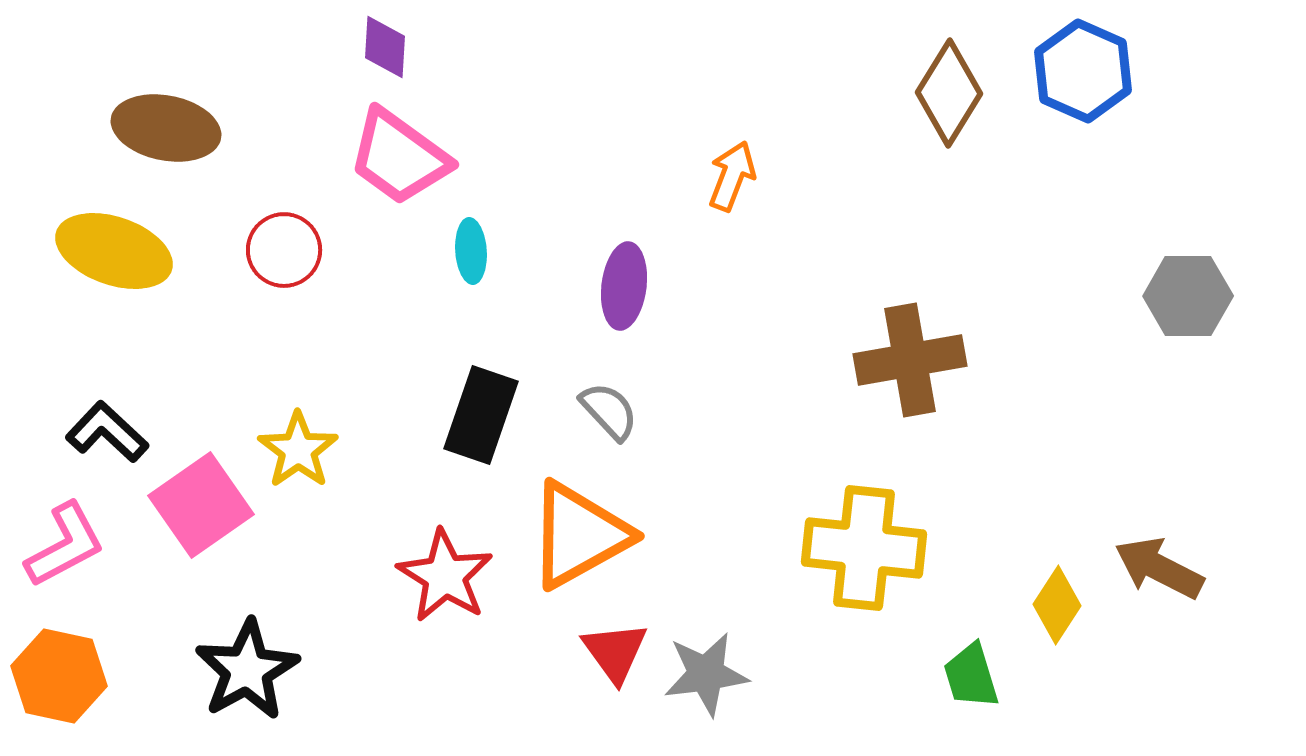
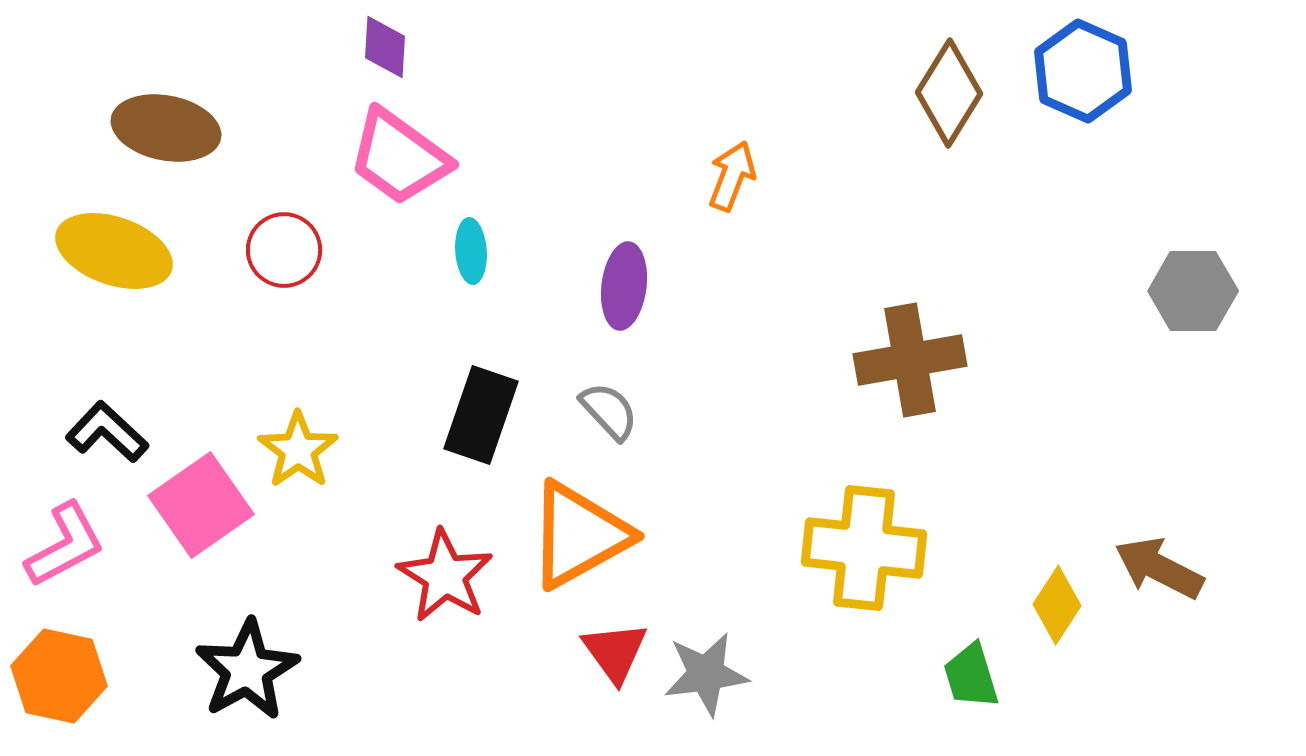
gray hexagon: moved 5 px right, 5 px up
